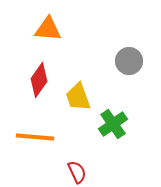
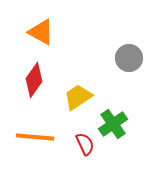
orange triangle: moved 7 px left, 3 px down; rotated 24 degrees clockwise
gray circle: moved 3 px up
red diamond: moved 5 px left
yellow trapezoid: rotated 76 degrees clockwise
red semicircle: moved 8 px right, 28 px up
